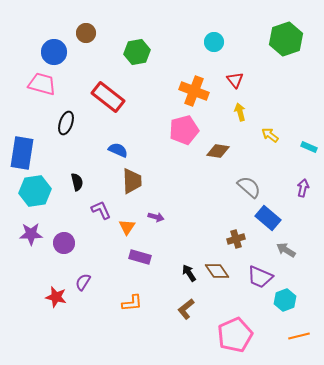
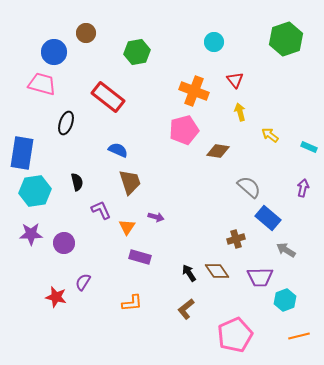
brown trapezoid at (132, 181): moved 2 px left, 1 px down; rotated 16 degrees counterclockwise
purple trapezoid at (260, 277): rotated 24 degrees counterclockwise
